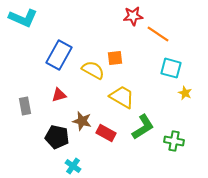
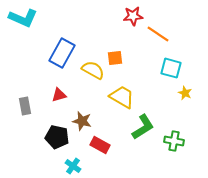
blue rectangle: moved 3 px right, 2 px up
red rectangle: moved 6 px left, 12 px down
